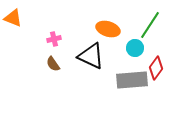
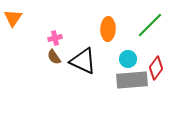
orange triangle: rotated 42 degrees clockwise
green line: rotated 12 degrees clockwise
orange ellipse: rotated 75 degrees clockwise
pink cross: moved 1 px right, 1 px up
cyan circle: moved 7 px left, 11 px down
black triangle: moved 8 px left, 5 px down
brown semicircle: moved 1 px right, 7 px up
